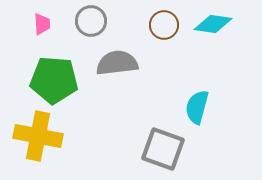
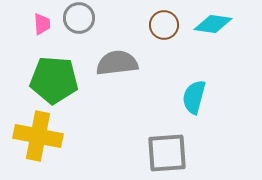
gray circle: moved 12 px left, 3 px up
cyan semicircle: moved 3 px left, 10 px up
gray square: moved 4 px right, 4 px down; rotated 24 degrees counterclockwise
